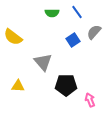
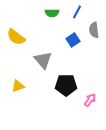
blue line: rotated 64 degrees clockwise
gray semicircle: moved 2 px up; rotated 49 degrees counterclockwise
yellow semicircle: moved 3 px right
gray triangle: moved 2 px up
yellow triangle: rotated 24 degrees counterclockwise
pink arrow: rotated 56 degrees clockwise
